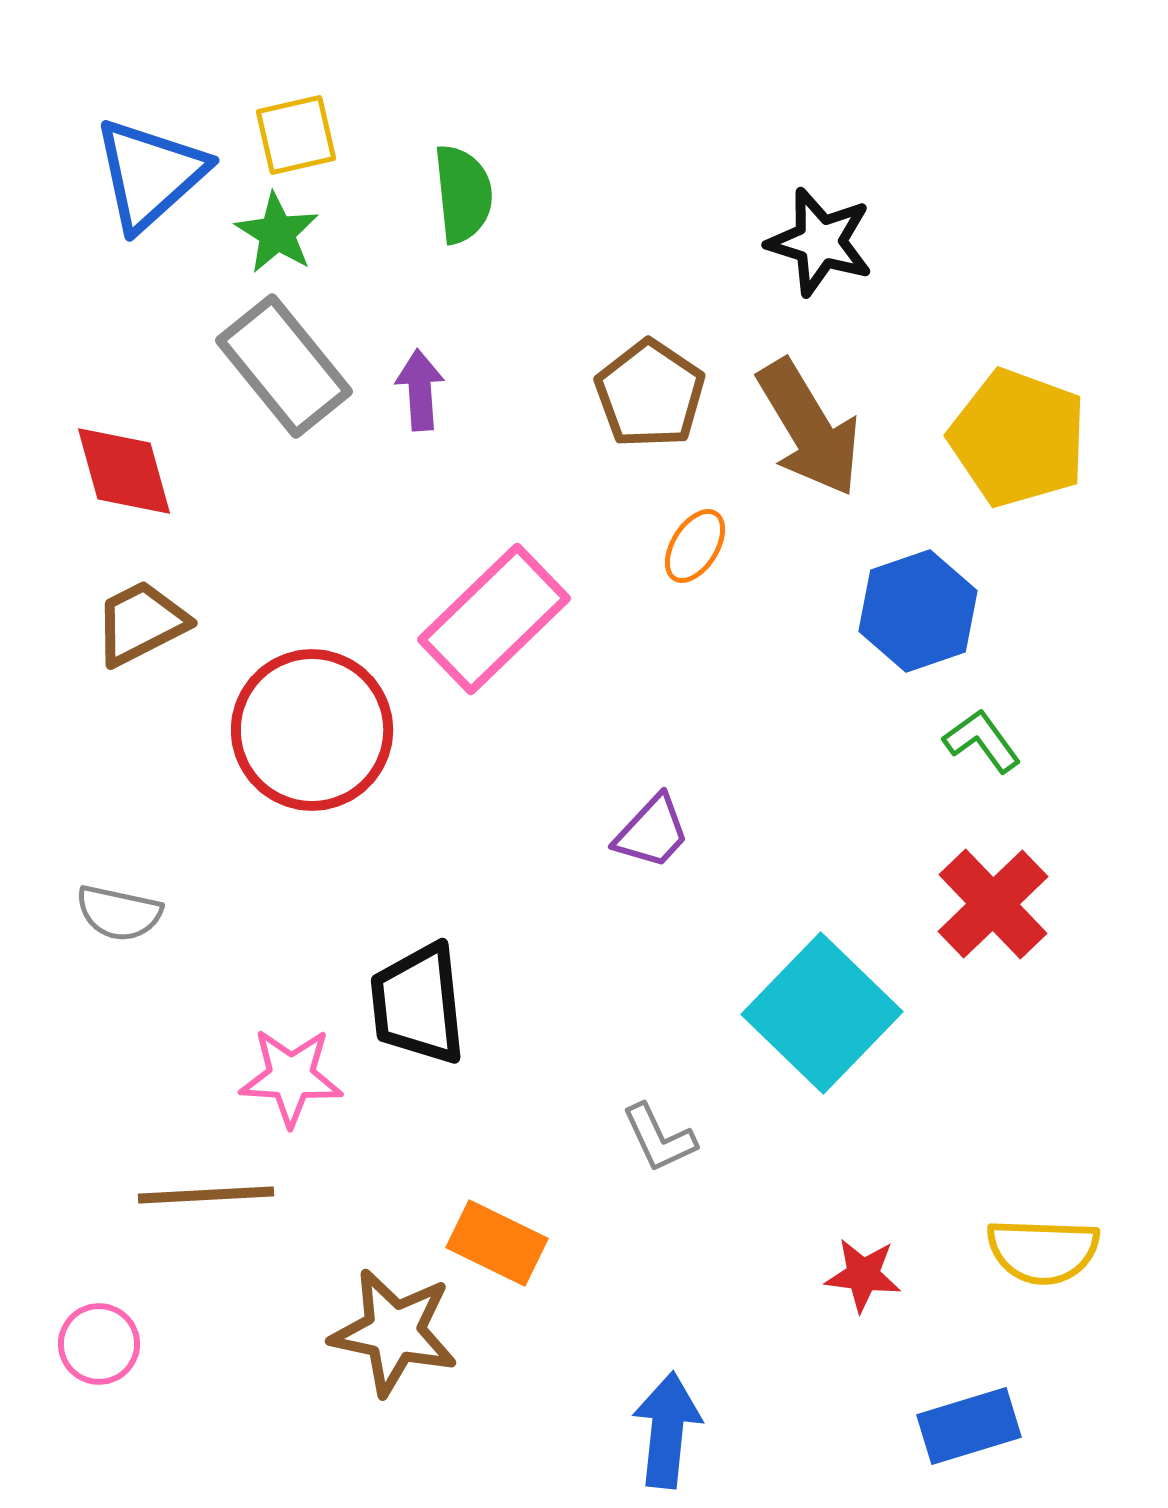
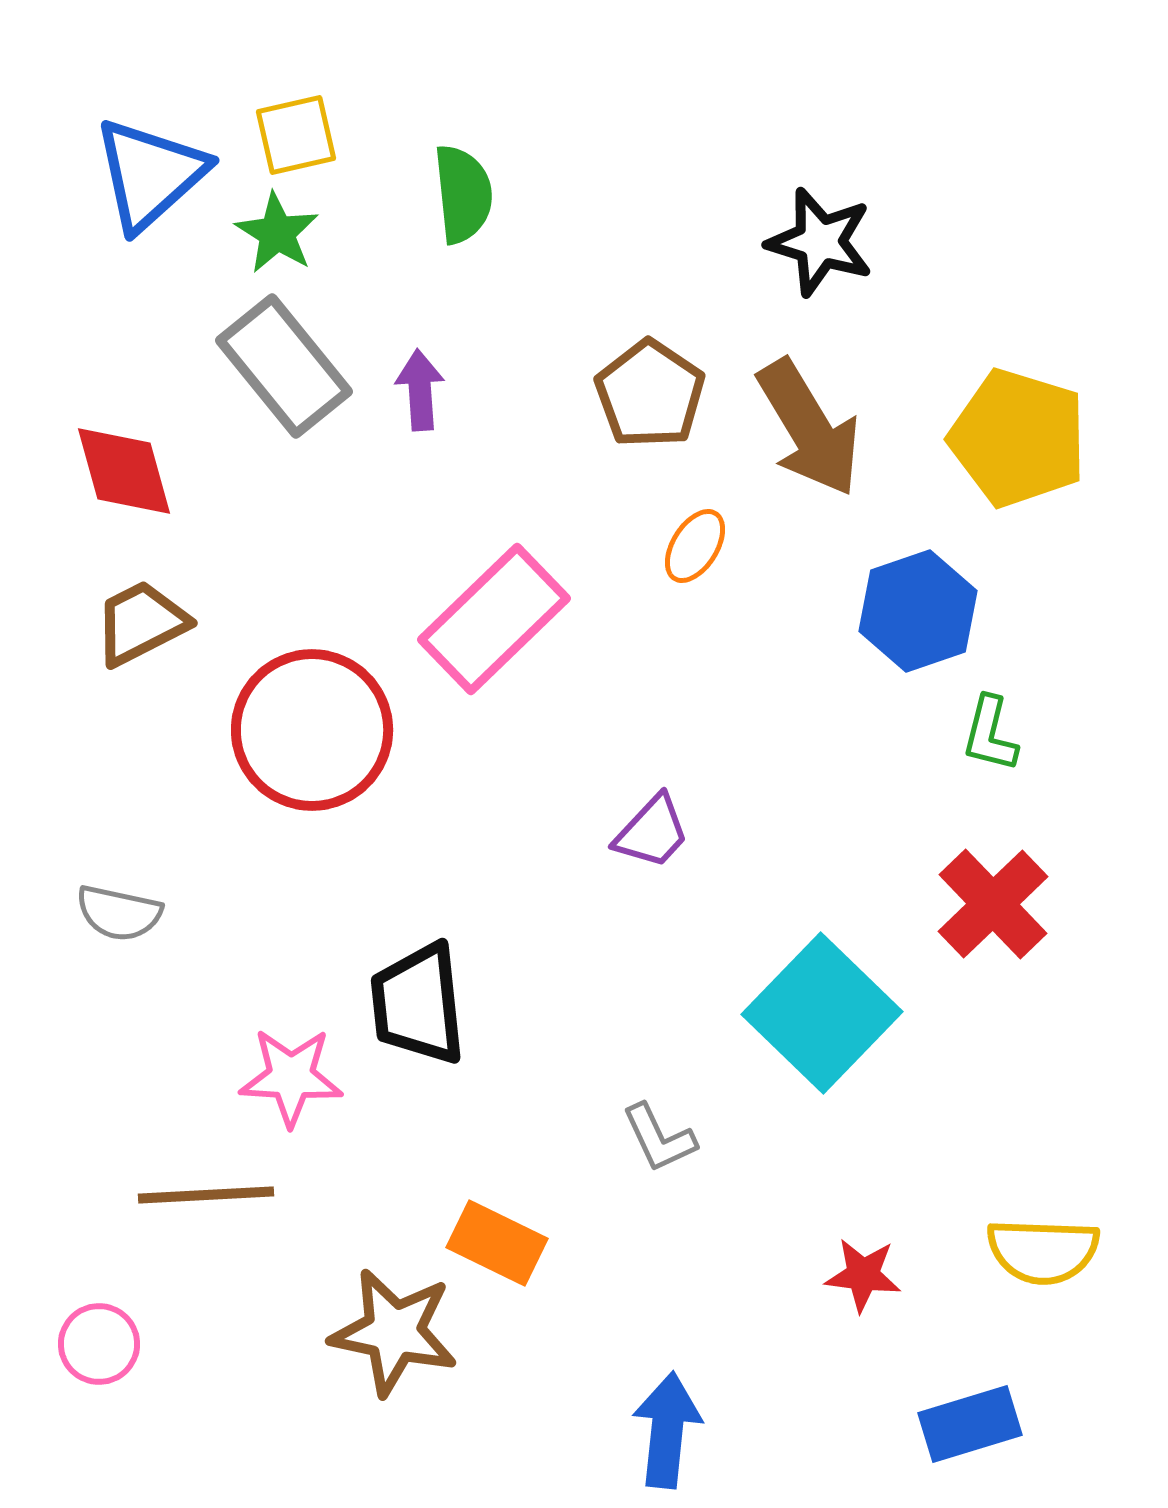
yellow pentagon: rotated 3 degrees counterclockwise
green L-shape: moved 8 px right, 7 px up; rotated 130 degrees counterclockwise
blue rectangle: moved 1 px right, 2 px up
